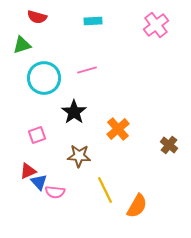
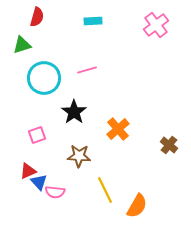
red semicircle: rotated 90 degrees counterclockwise
